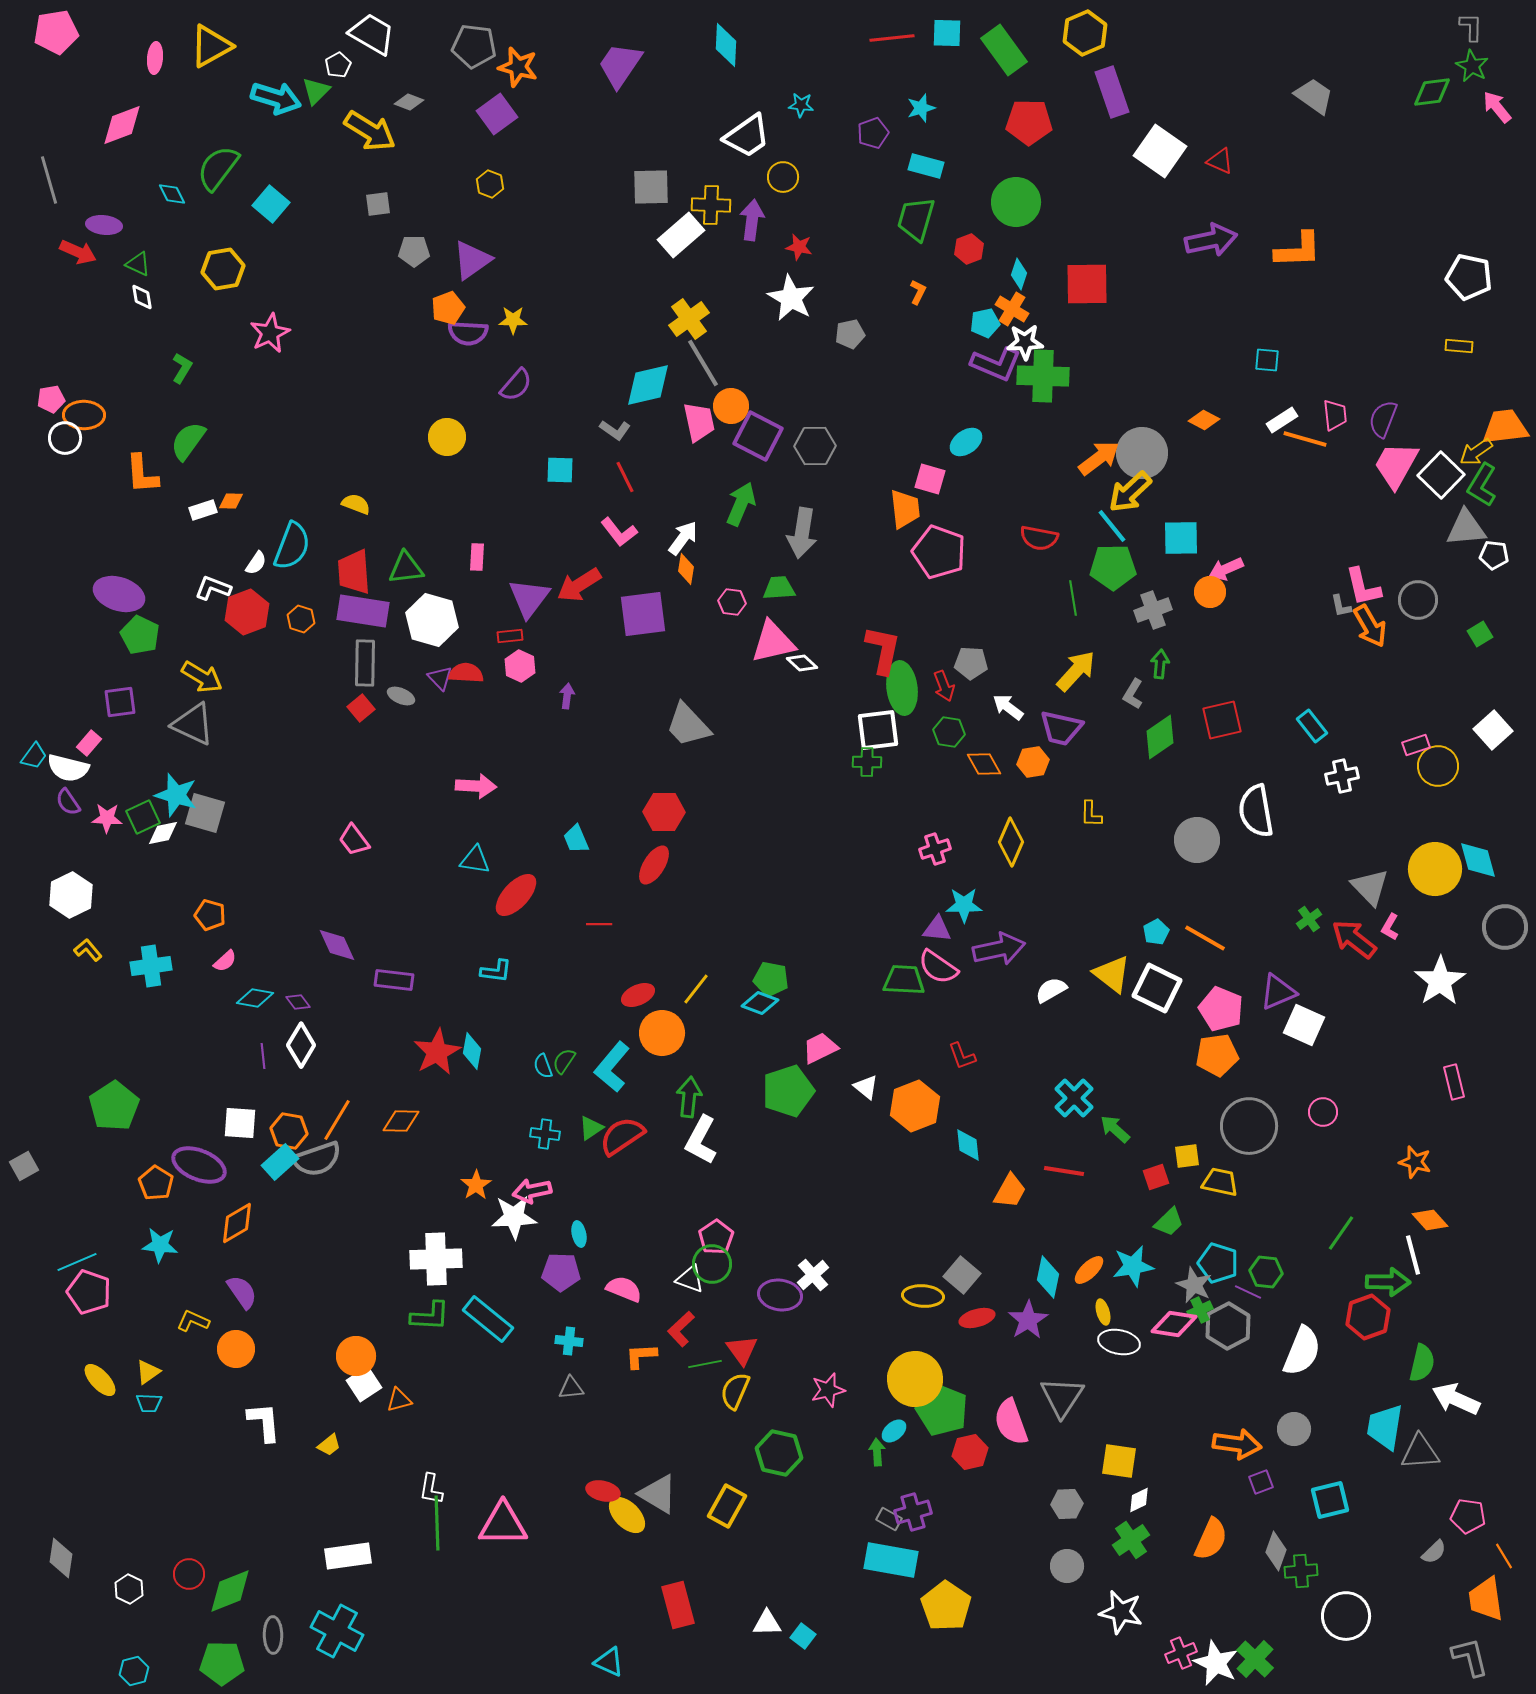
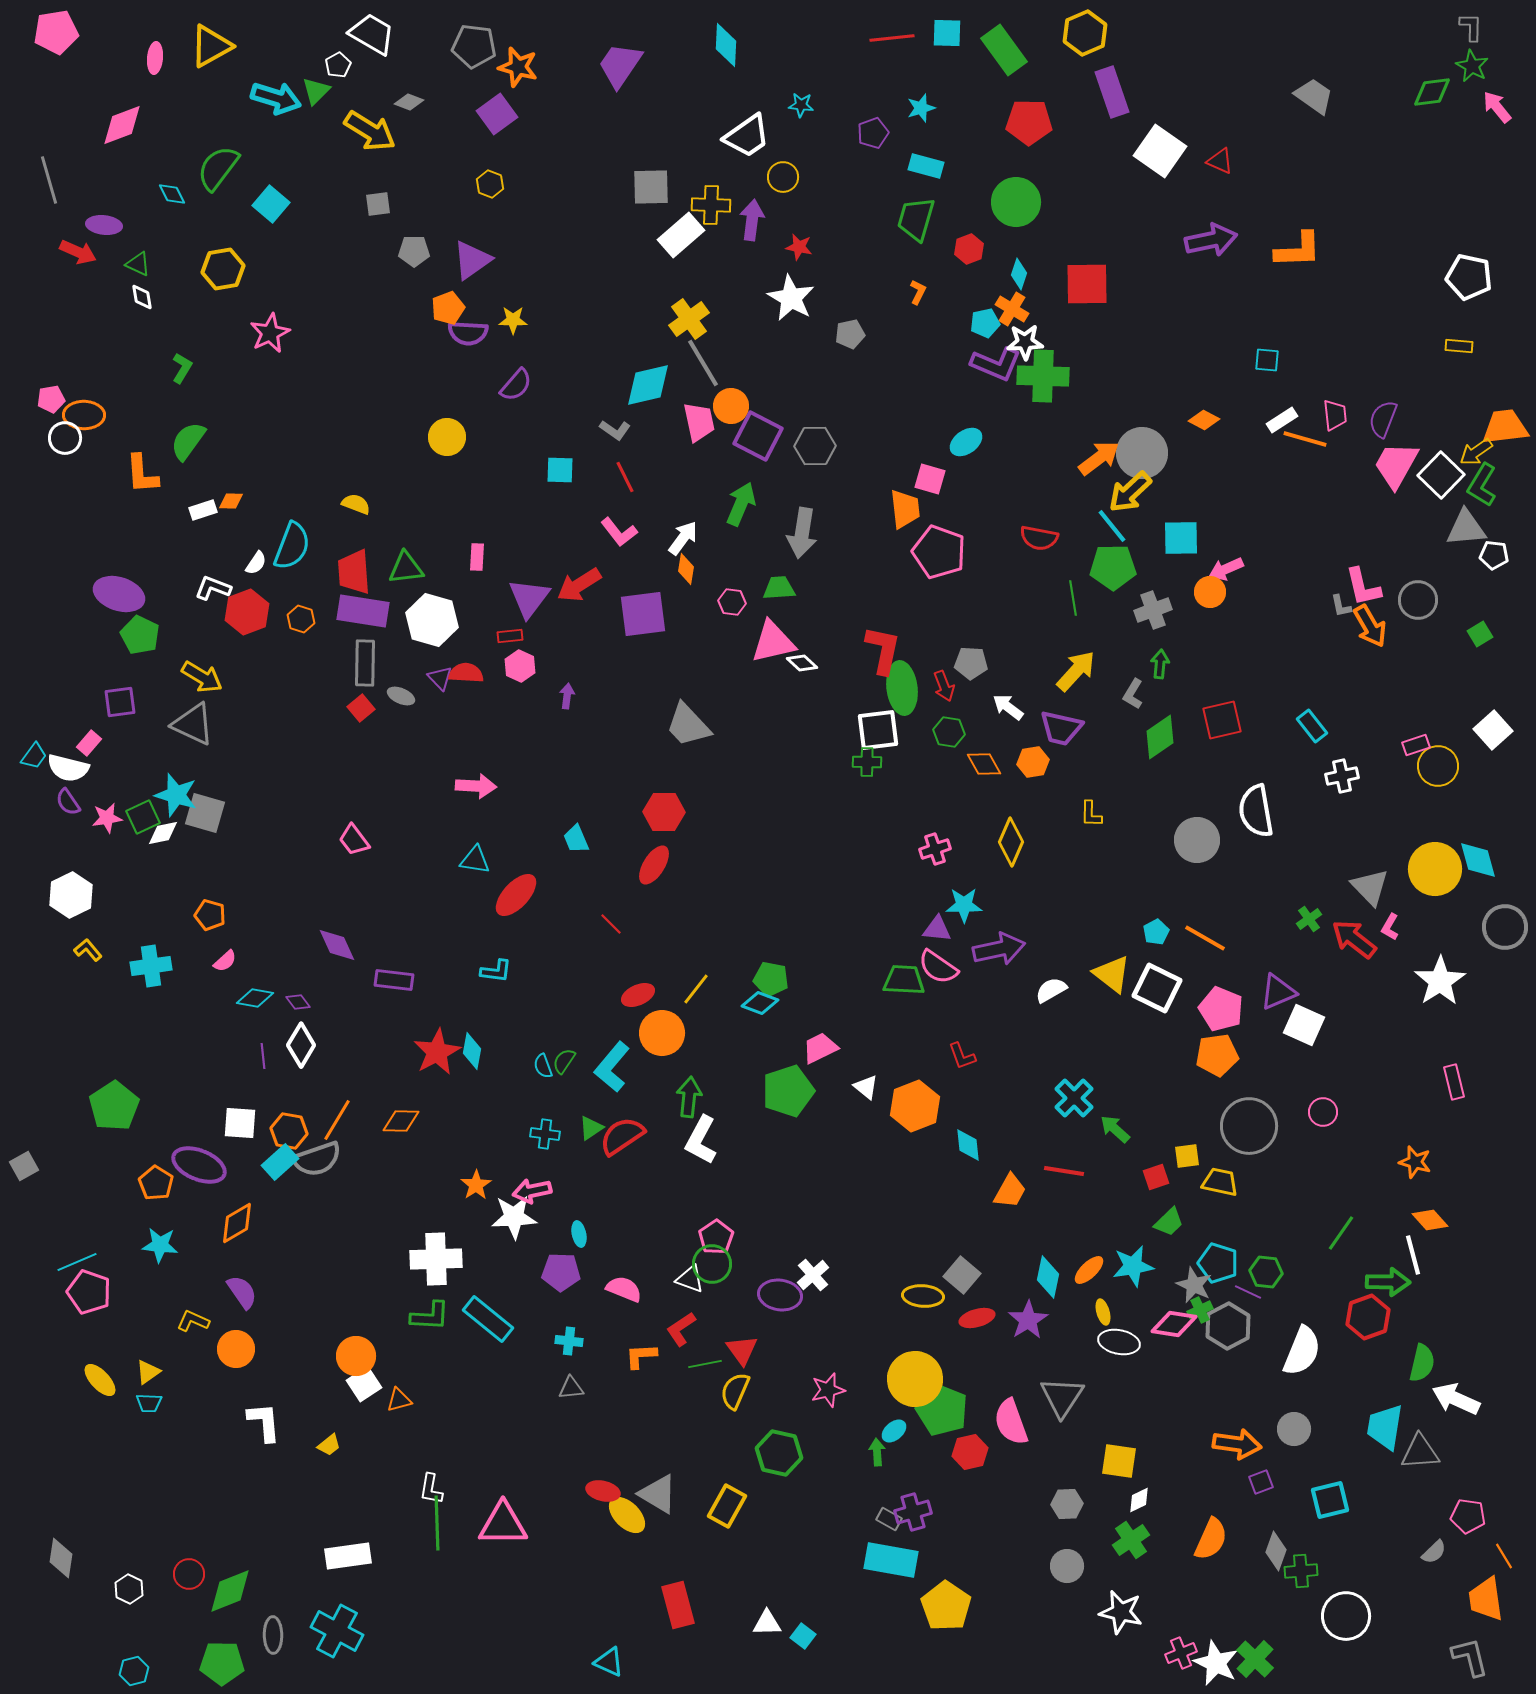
pink star at (107, 818): rotated 12 degrees counterclockwise
red line at (599, 924): moved 12 px right; rotated 45 degrees clockwise
red L-shape at (681, 1329): rotated 9 degrees clockwise
